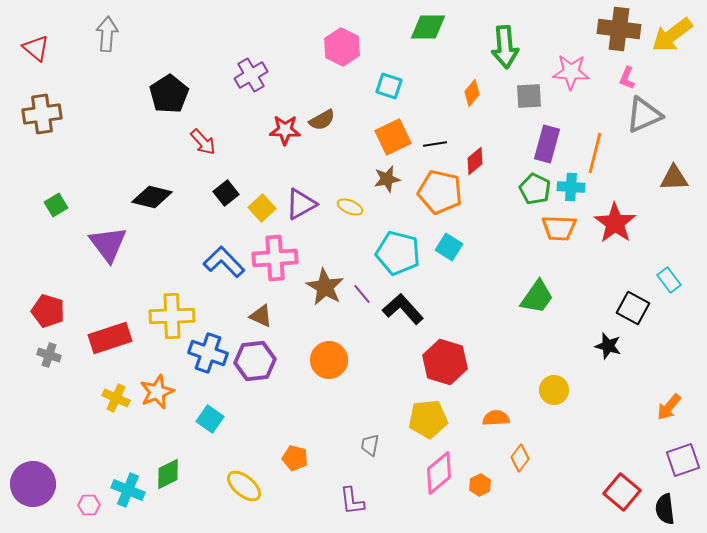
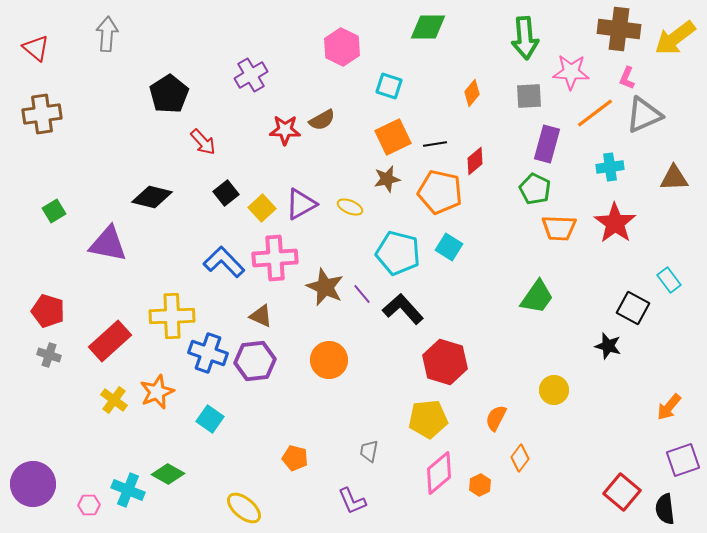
yellow arrow at (672, 35): moved 3 px right, 3 px down
green arrow at (505, 47): moved 20 px right, 9 px up
orange line at (595, 153): moved 40 px up; rotated 39 degrees clockwise
cyan cross at (571, 187): moved 39 px right, 20 px up; rotated 12 degrees counterclockwise
green square at (56, 205): moved 2 px left, 6 px down
purple triangle at (108, 244): rotated 42 degrees counterclockwise
brown star at (325, 287): rotated 6 degrees counterclockwise
red rectangle at (110, 338): moved 3 px down; rotated 24 degrees counterclockwise
yellow cross at (116, 398): moved 2 px left, 2 px down; rotated 12 degrees clockwise
orange semicircle at (496, 418): rotated 60 degrees counterclockwise
gray trapezoid at (370, 445): moved 1 px left, 6 px down
green diamond at (168, 474): rotated 56 degrees clockwise
yellow ellipse at (244, 486): moved 22 px down
purple L-shape at (352, 501): rotated 16 degrees counterclockwise
